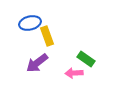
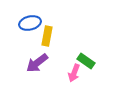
yellow rectangle: rotated 30 degrees clockwise
green rectangle: moved 2 px down
pink arrow: rotated 66 degrees counterclockwise
